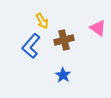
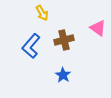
yellow arrow: moved 8 px up
